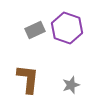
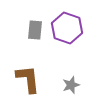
gray rectangle: rotated 60 degrees counterclockwise
brown L-shape: rotated 12 degrees counterclockwise
